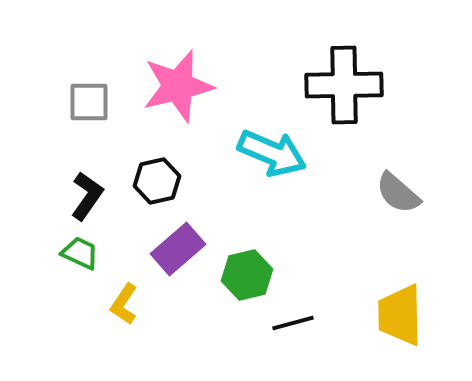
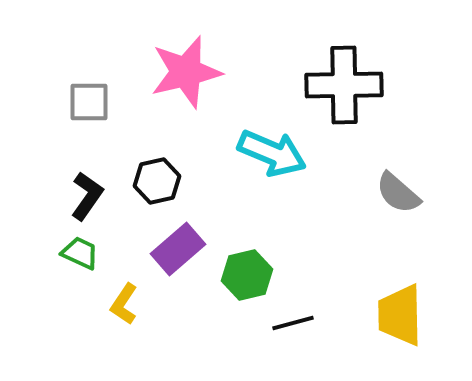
pink star: moved 8 px right, 14 px up
